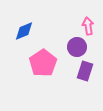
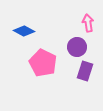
pink arrow: moved 3 px up
blue diamond: rotated 50 degrees clockwise
pink pentagon: rotated 12 degrees counterclockwise
